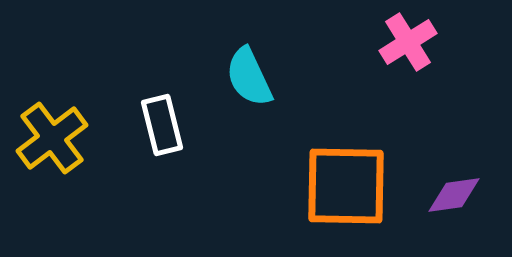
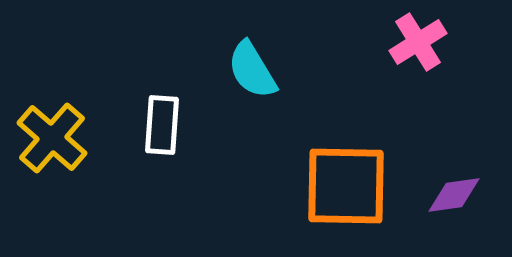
pink cross: moved 10 px right
cyan semicircle: moved 3 px right, 7 px up; rotated 6 degrees counterclockwise
white rectangle: rotated 18 degrees clockwise
yellow cross: rotated 12 degrees counterclockwise
